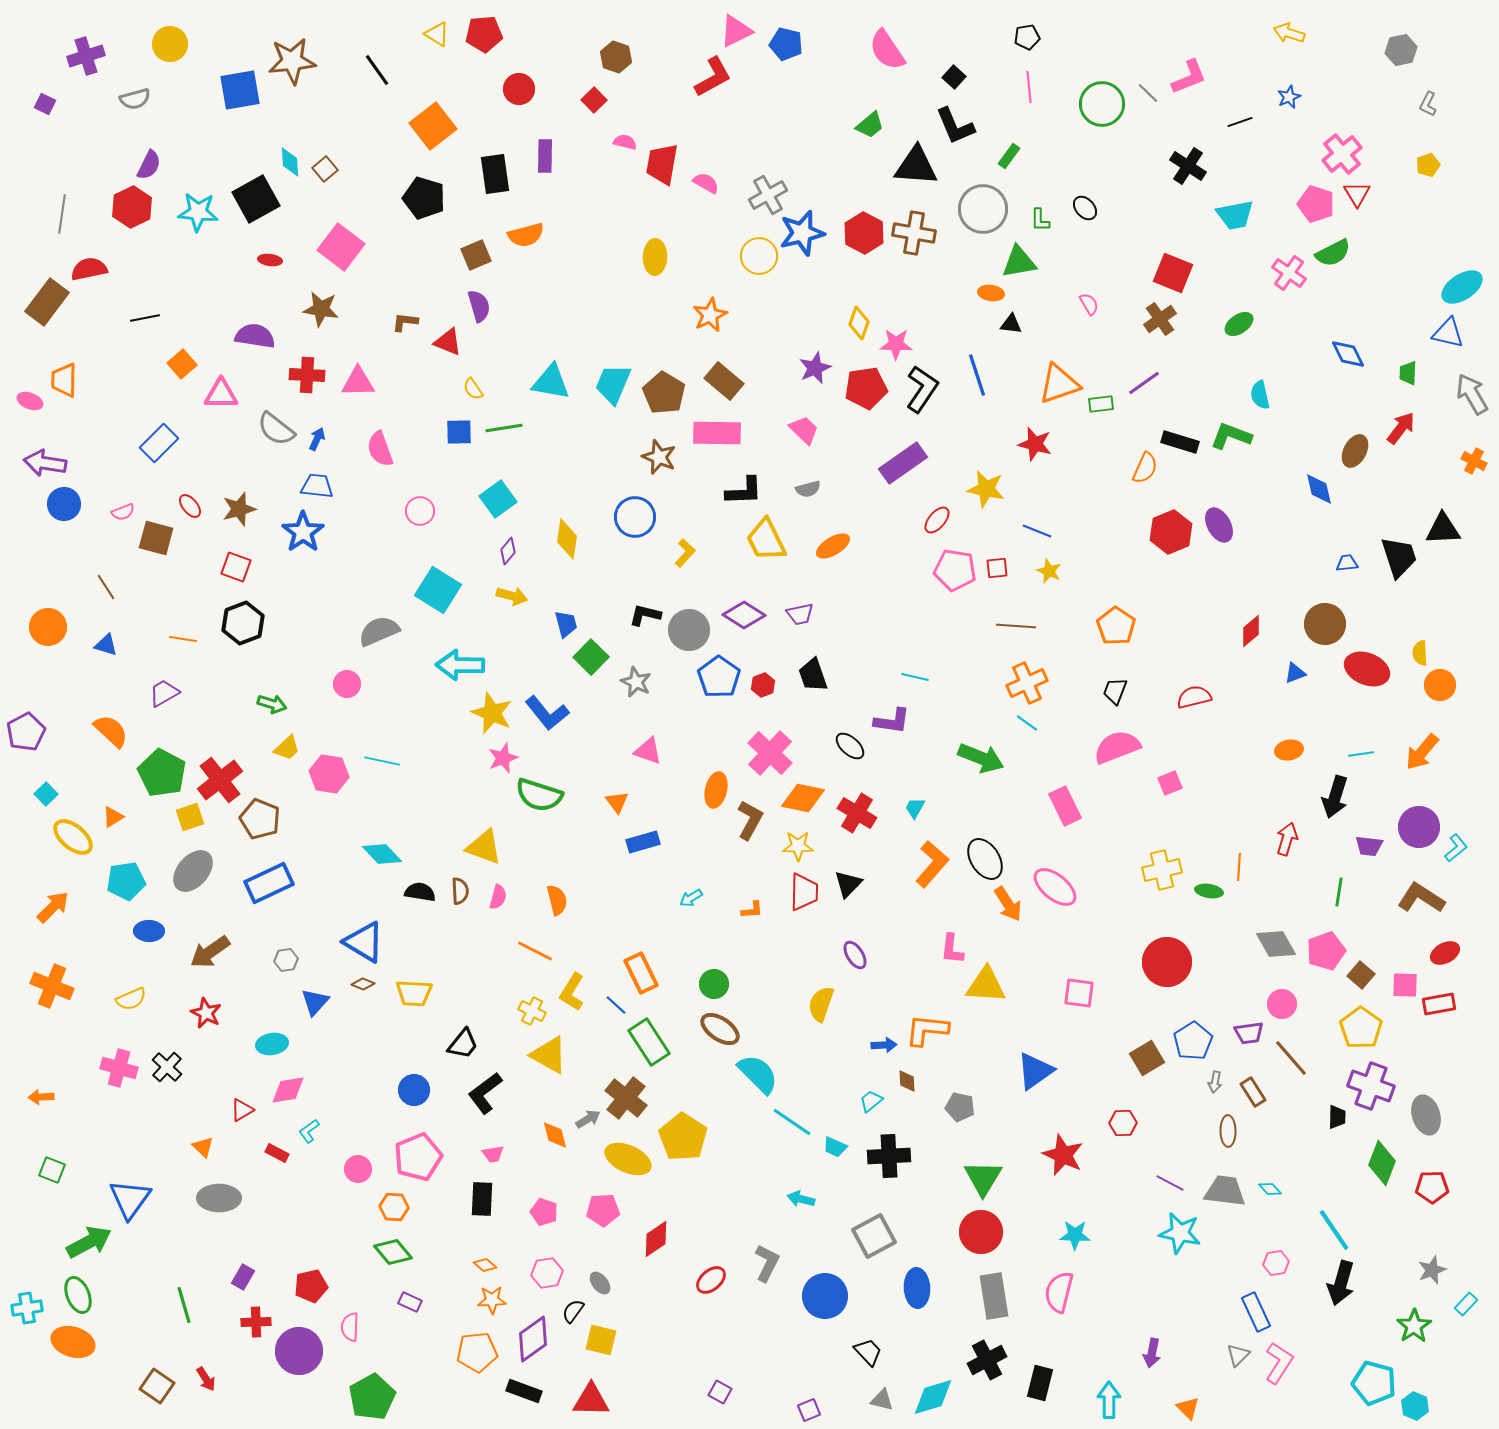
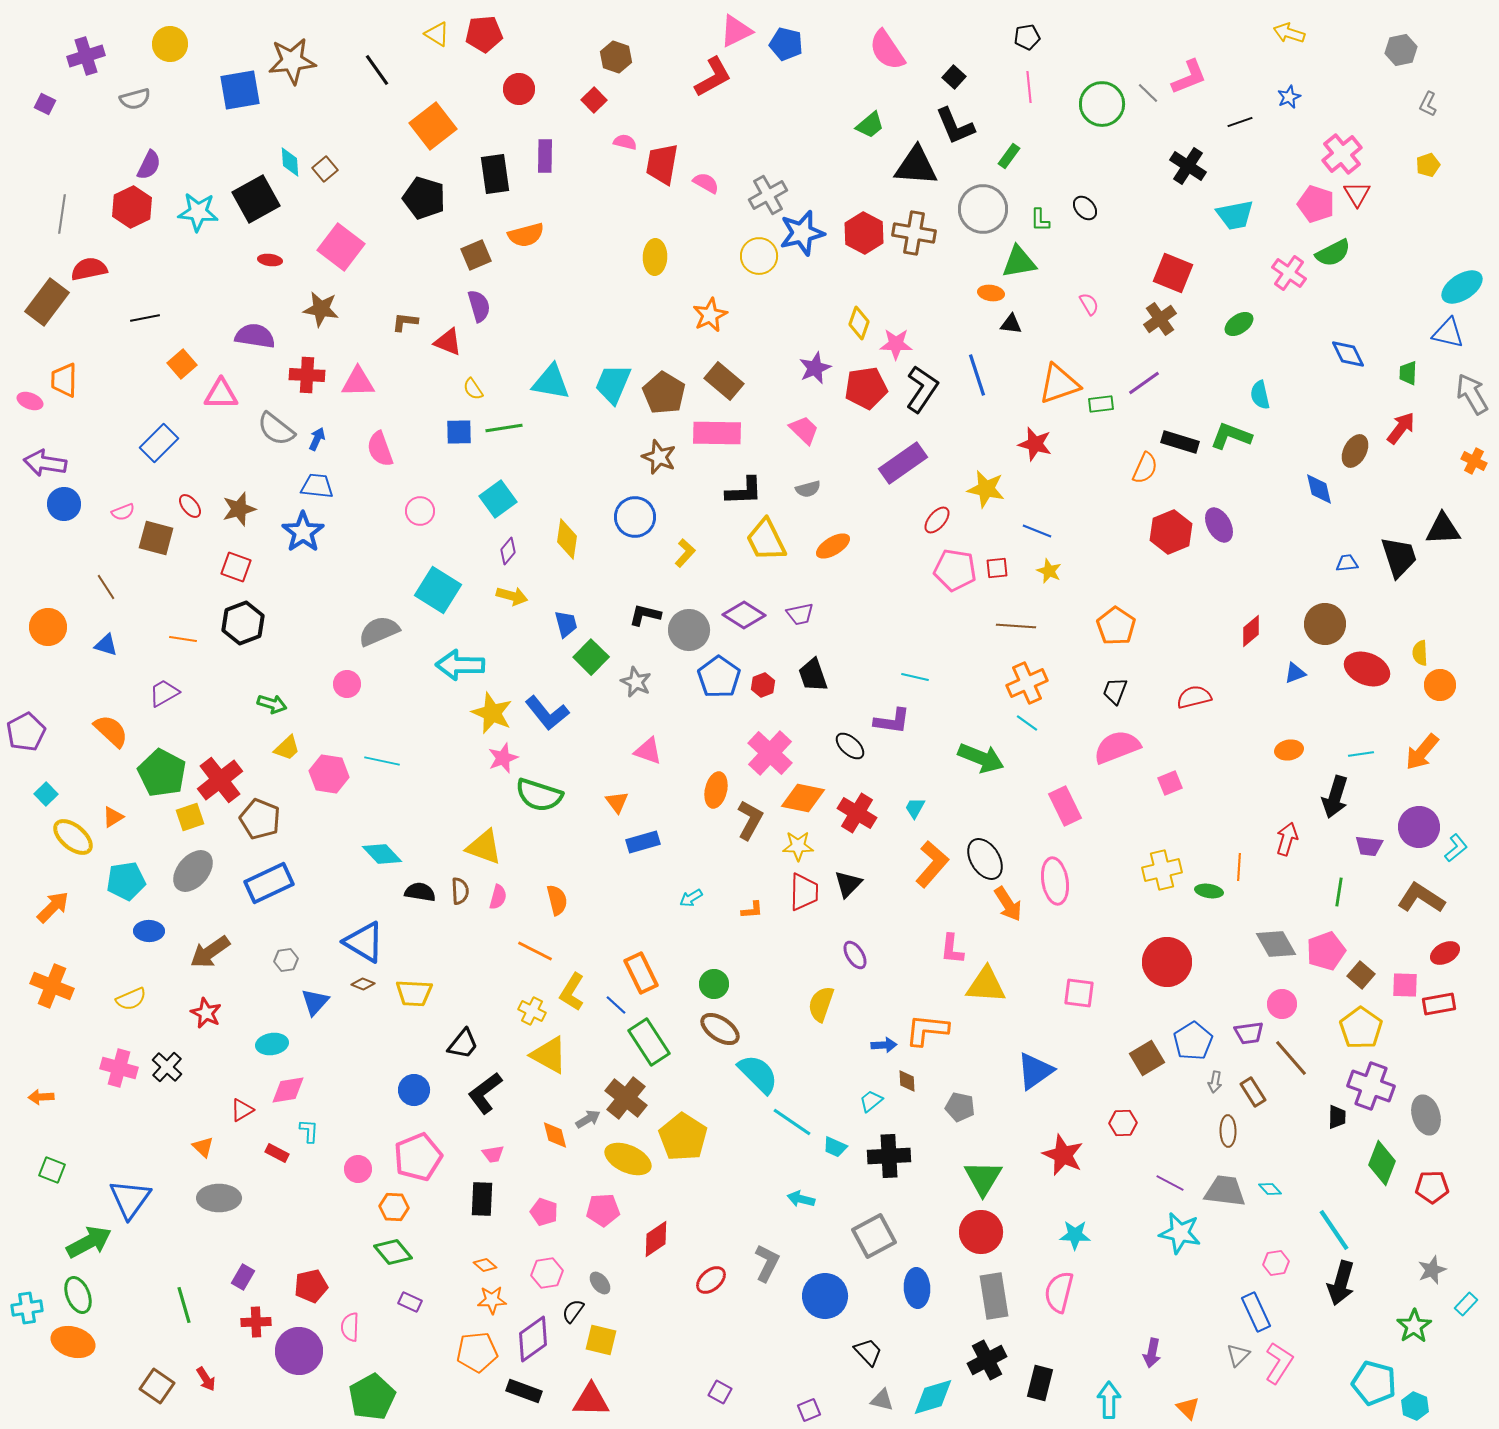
pink ellipse at (1055, 887): moved 6 px up; rotated 42 degrees clockwise
cyan L-shape at (309, 1131): rotated 130 degrees clockwise
